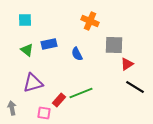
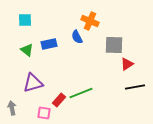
blue semicircle: moved 17 px up
black line: rotated 42 degrees counterclockwise
